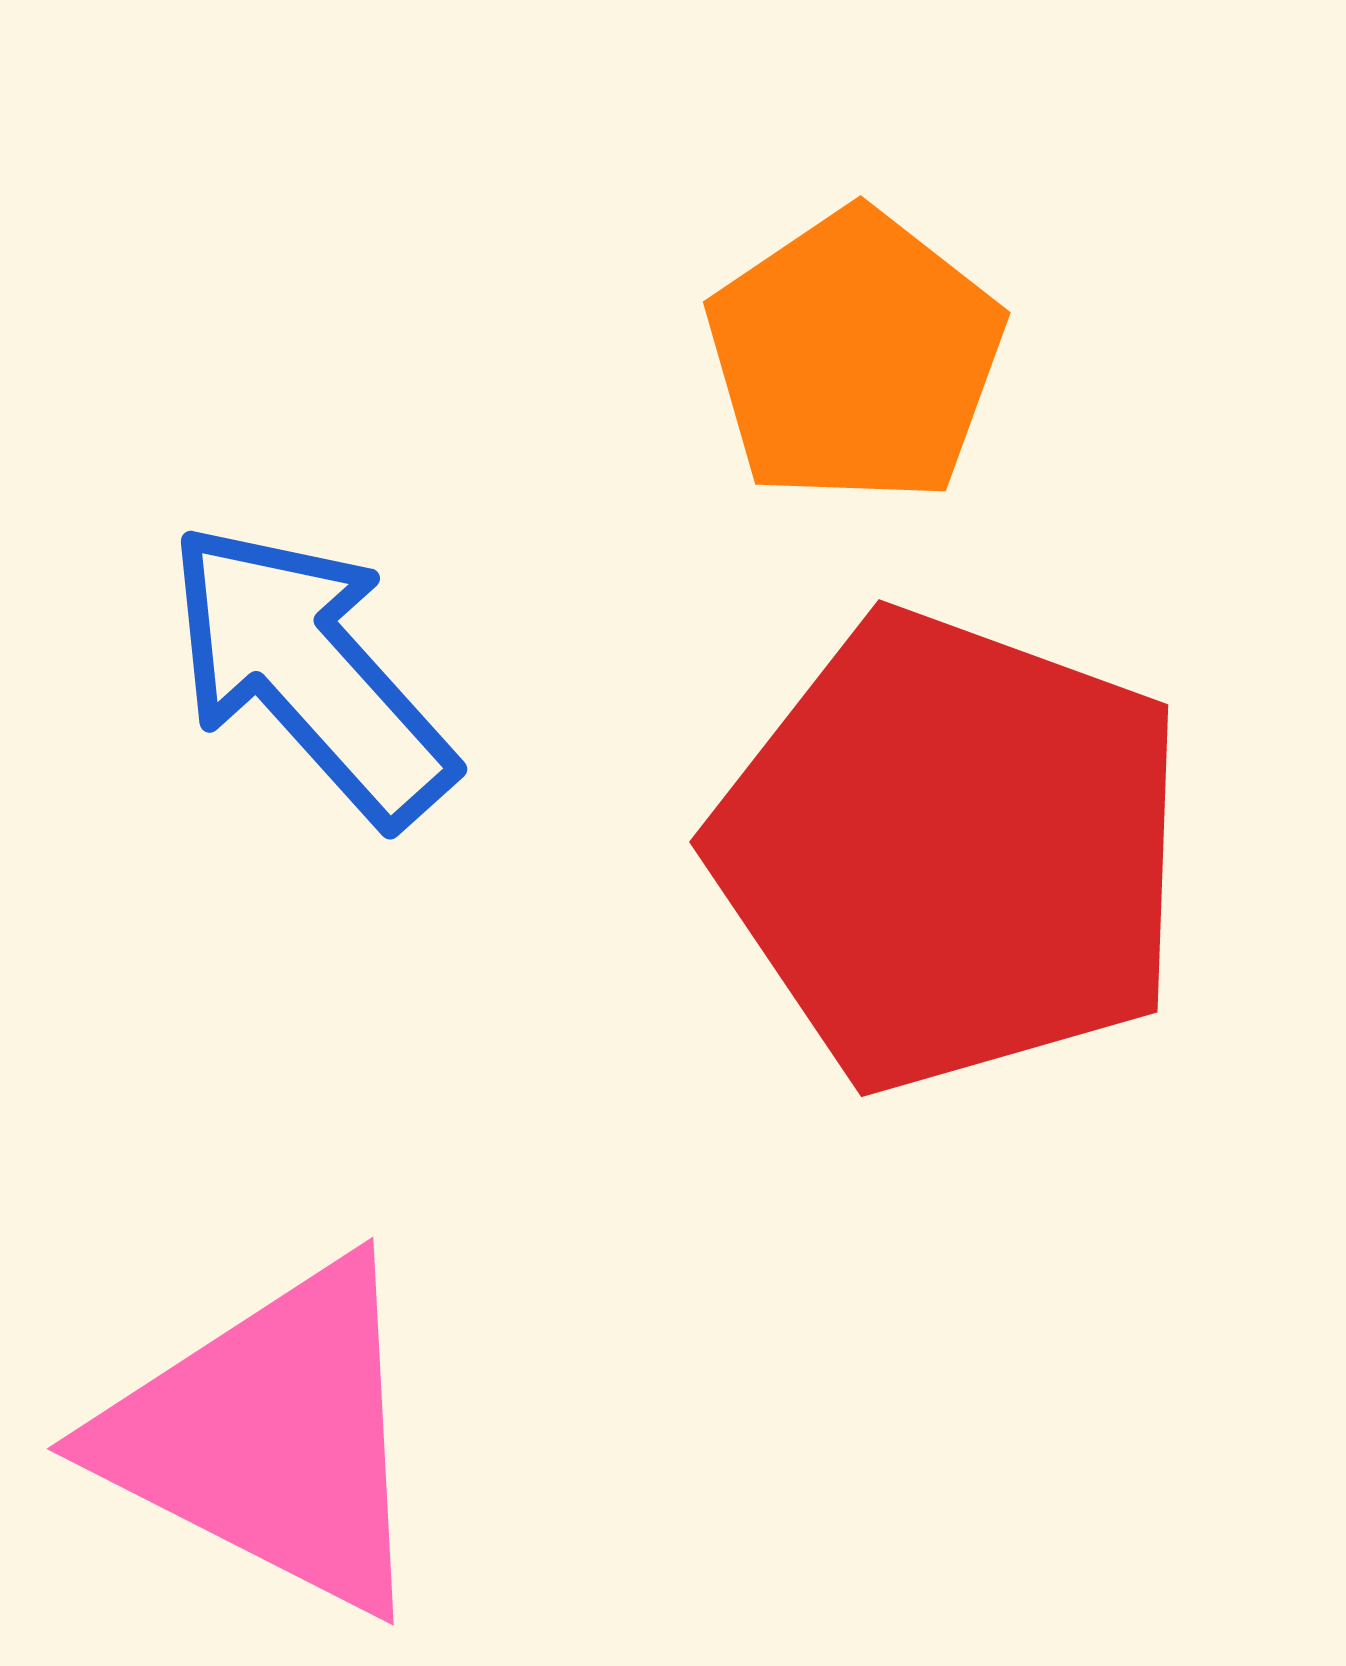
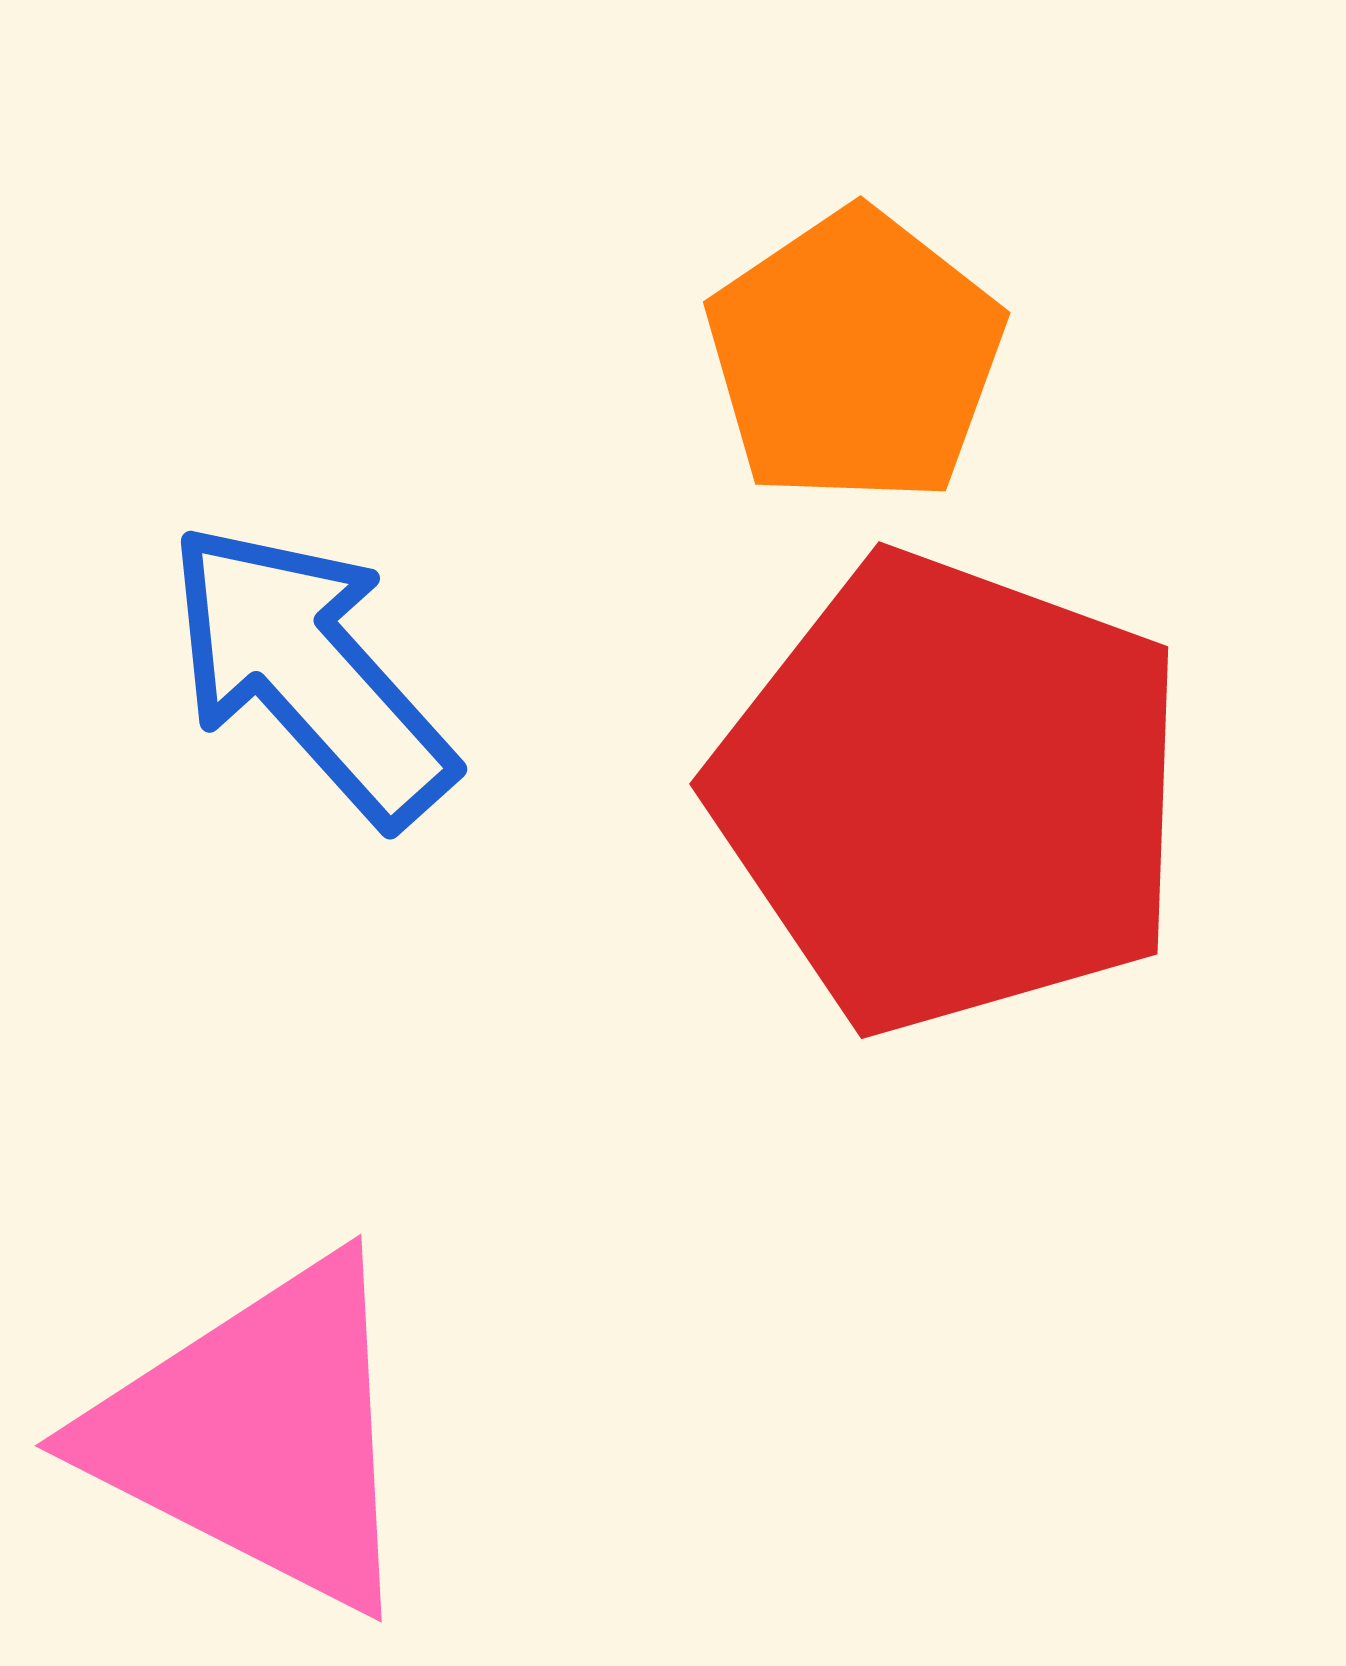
red pentagon: moved 58 px up
pink triangle: moved 12 px left, 3 px up
